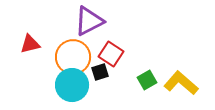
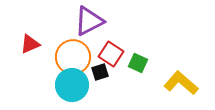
red triangle: rotated 10 degrees counterclockwise
green square: moved 9 px left, 17 px up; rotated 36 degrees counterclockwise
